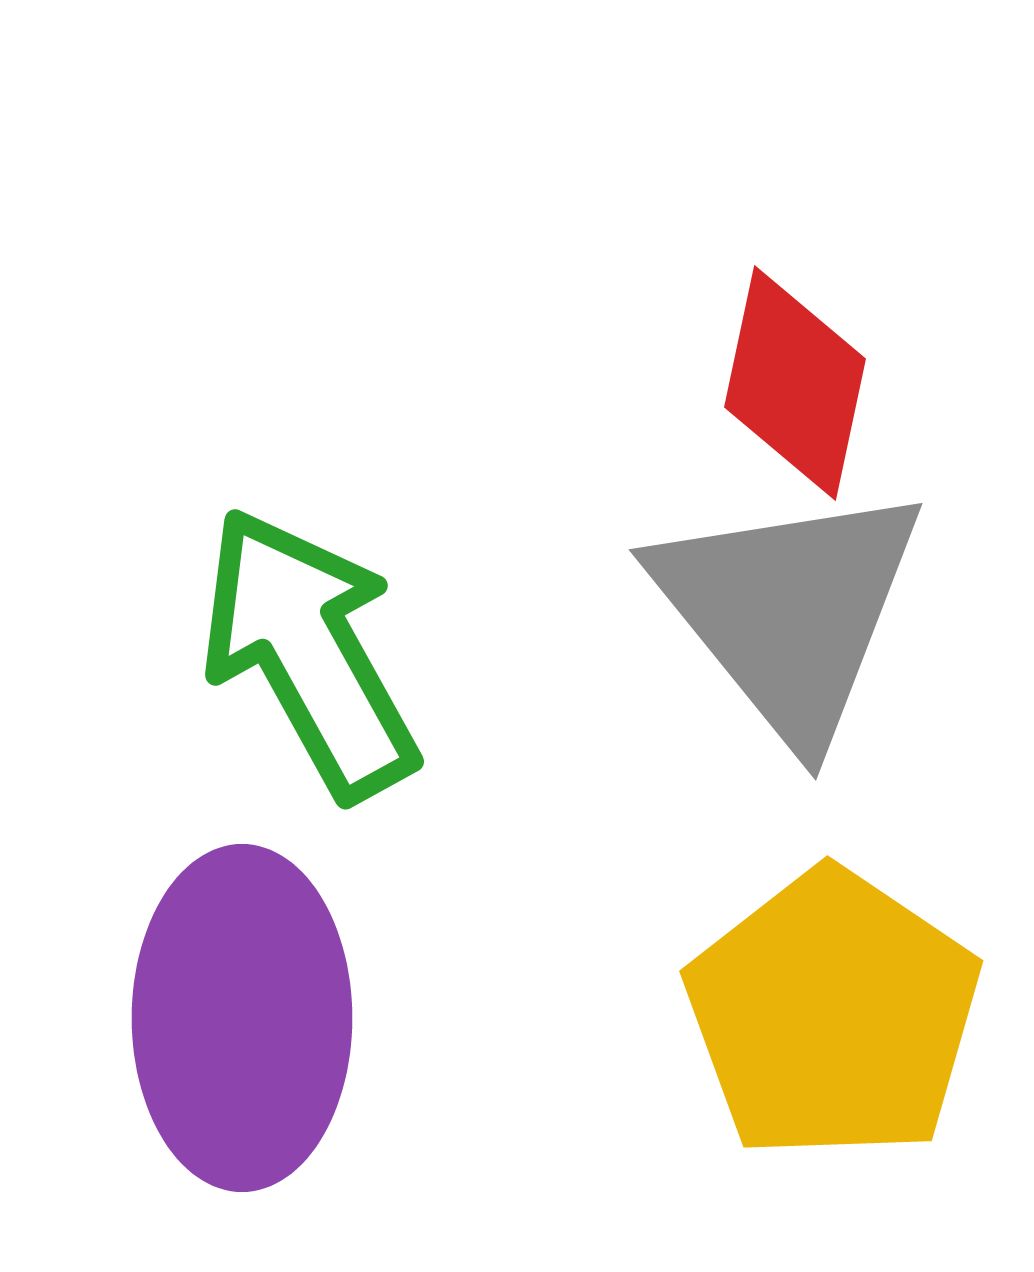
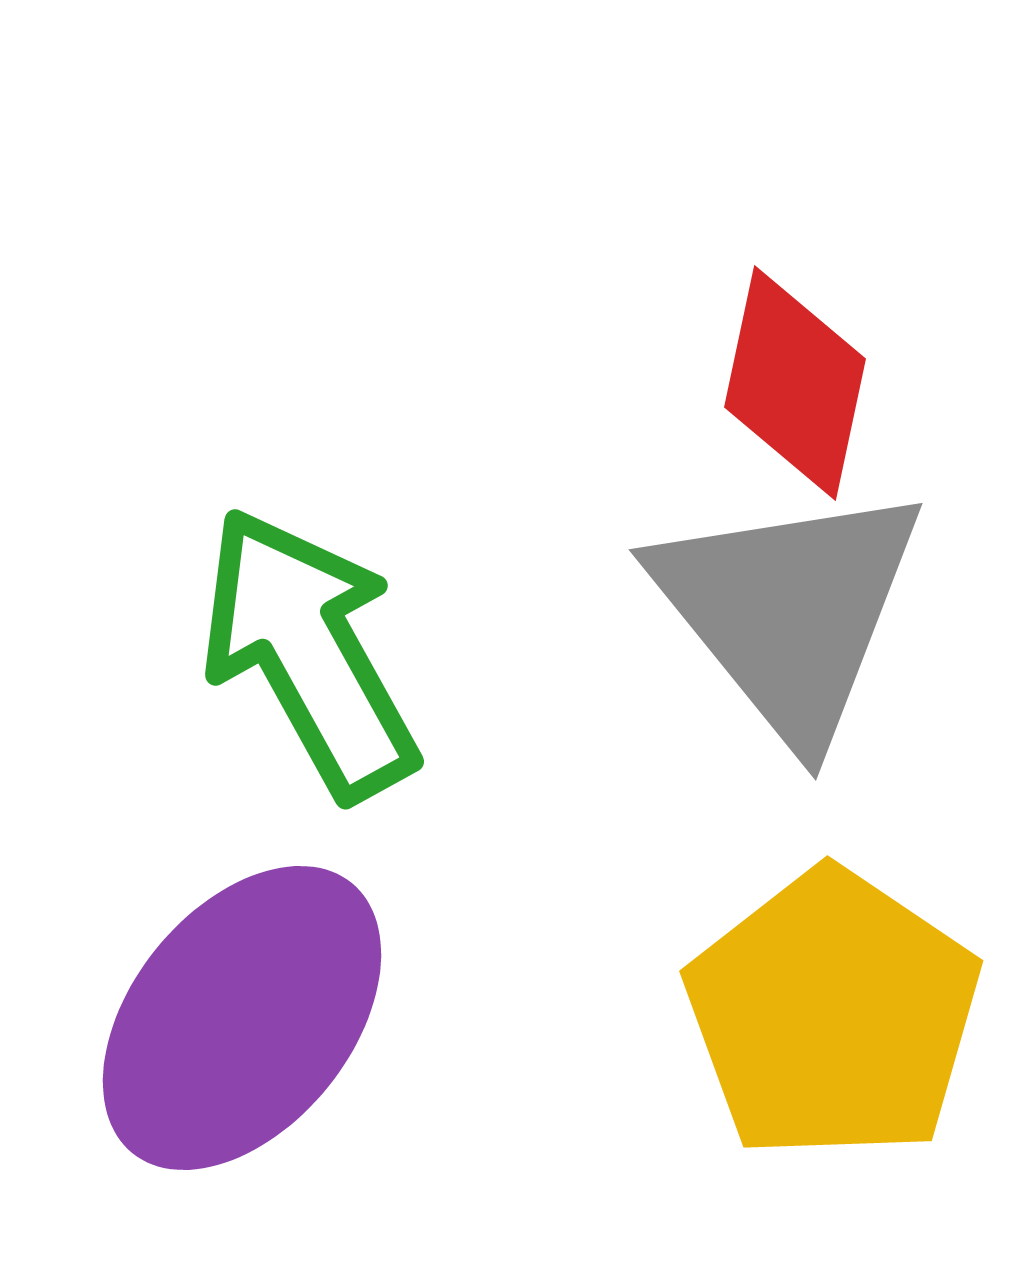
purple ellipse: rotated 39 degrees clockwise
